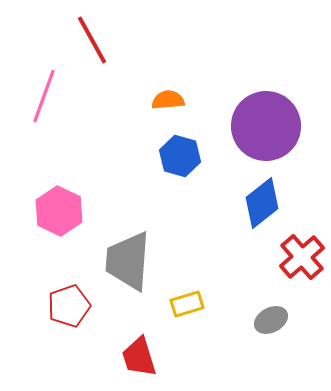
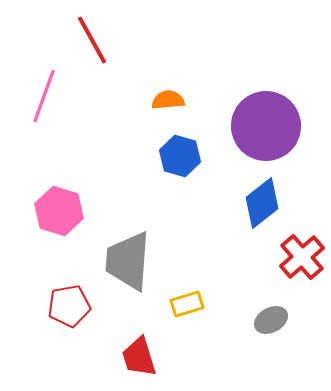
pink hexagon: rotated 9 degrees counterclockwise
red pentagon: rotated 9 degrees clockwise
